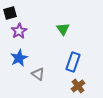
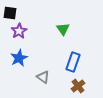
black square: rotated 24 degrees clockwise
gray triangle: moved 5 px right, 3 px down
